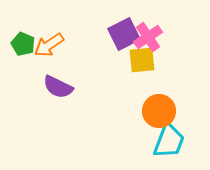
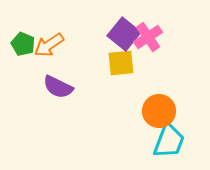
purple square: rotated 24 degrees counterclockwise
yellow square: moved 21 px left, 3 px down
